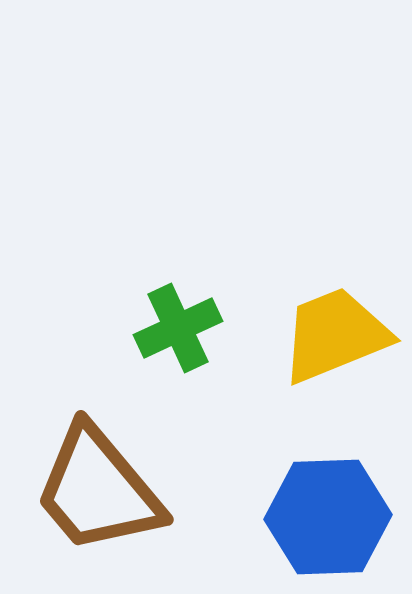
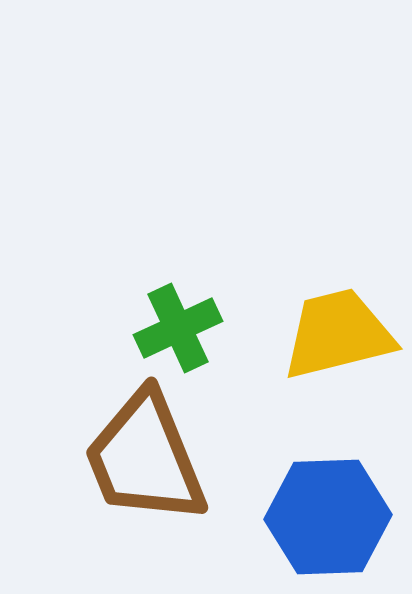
yellow trapezoid: moved 3 px right, 1 px up; rotated 8 degrees clockwise
brown trapezoid: moved 47 px right, 32 px up; rotated 18 degrees clockwise
